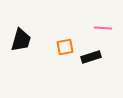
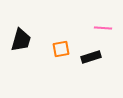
orange square: moved 4 px left, 2 px down
